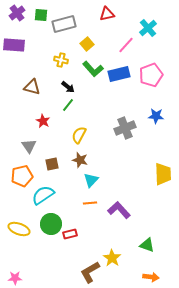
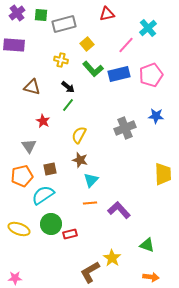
brown square: moved 2 px left, 5 px down
